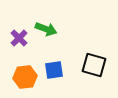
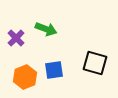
purple cross: moved 3 px left
black square: moved 1 px right, 2 px up
orange hexagon: rotated 15 degrees counterclockwise
